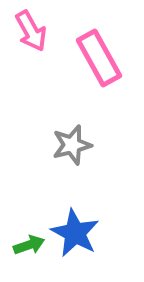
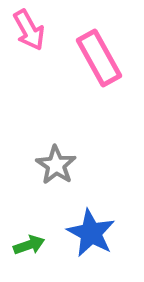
pink arrow: moved 2 px left, 1 px up
gray star: moved 16 px left, 20 px down; rotated 24 degrees counterclockwise
blue star: moved 16 px right
